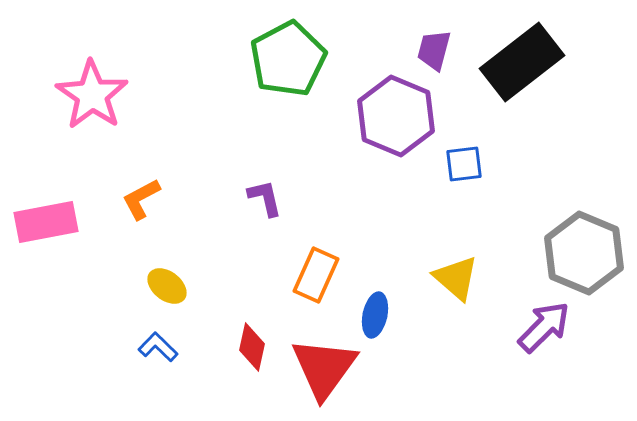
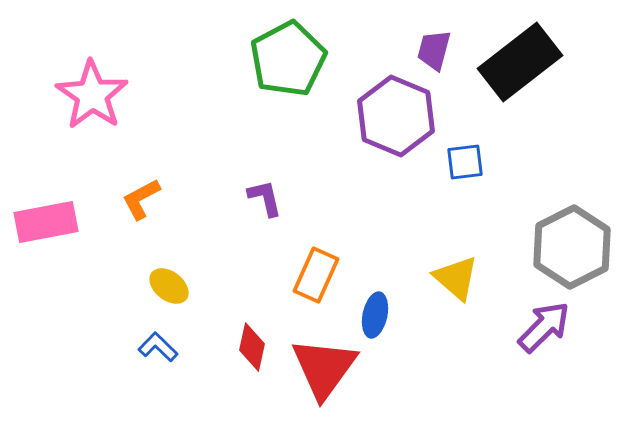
black rectangle: moved 2 px left
blue square: moved 1 px right, 2 px up
gray hexagon: moved 12 px left, 6 px up; rotated 10 degrees clockwise
yellow ellipse: moved 2 px right
